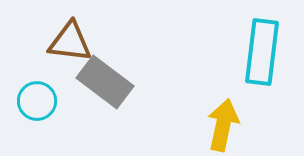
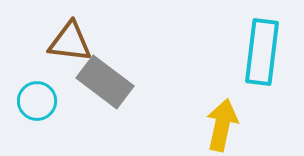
yellow arrow: moved 1 px left
